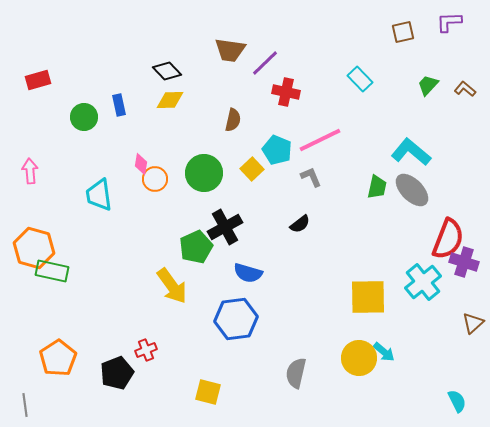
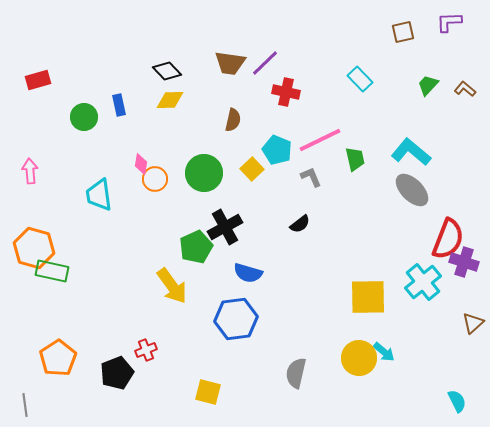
brown trapezoid at (230, 50): moved 13 px down
green trapezoid at (377, 187): moved 22 px left, 28 px up; rotated 25 degrees counterclockwise
